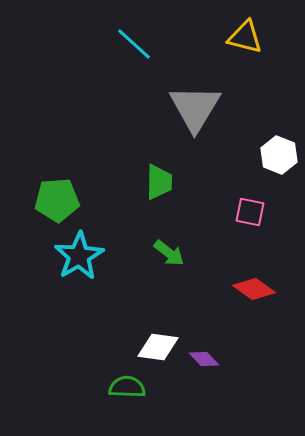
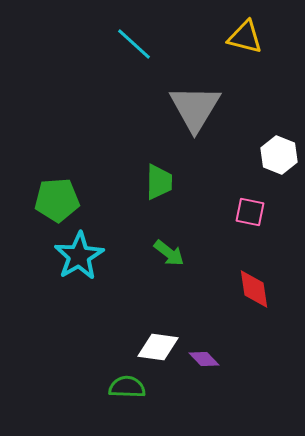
red diamond: rotated 45 degrees clockwise
